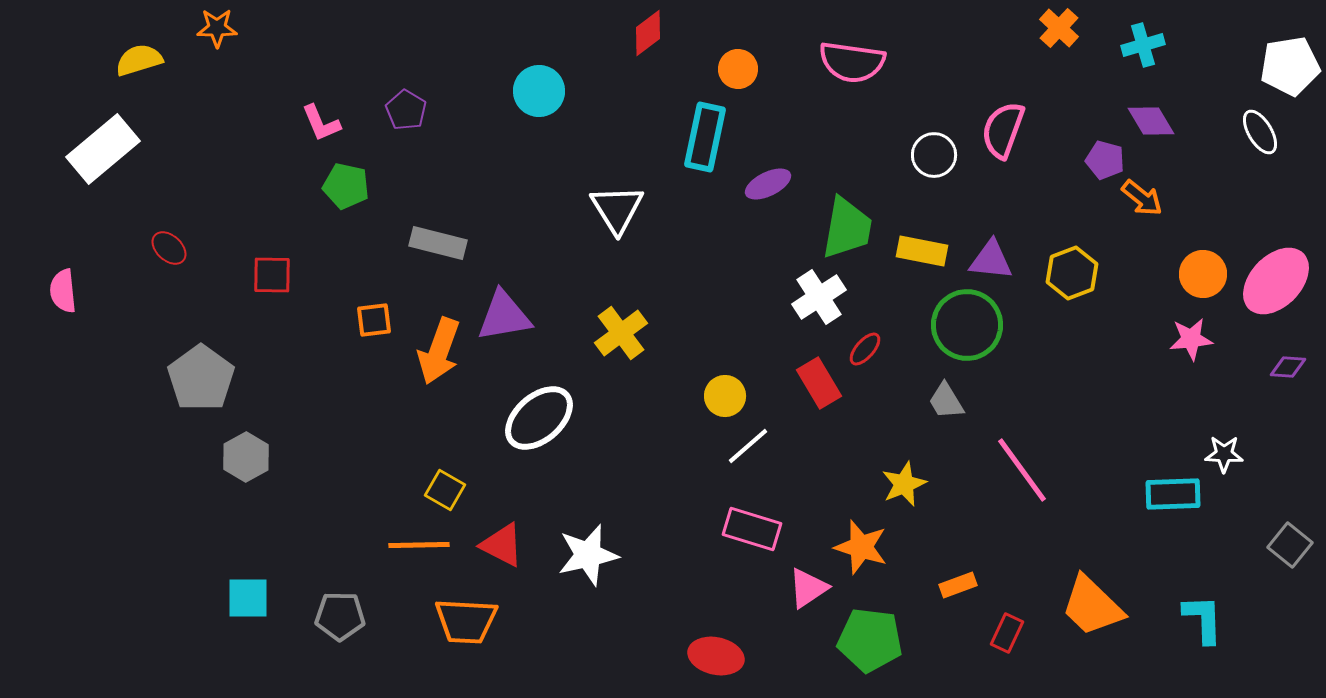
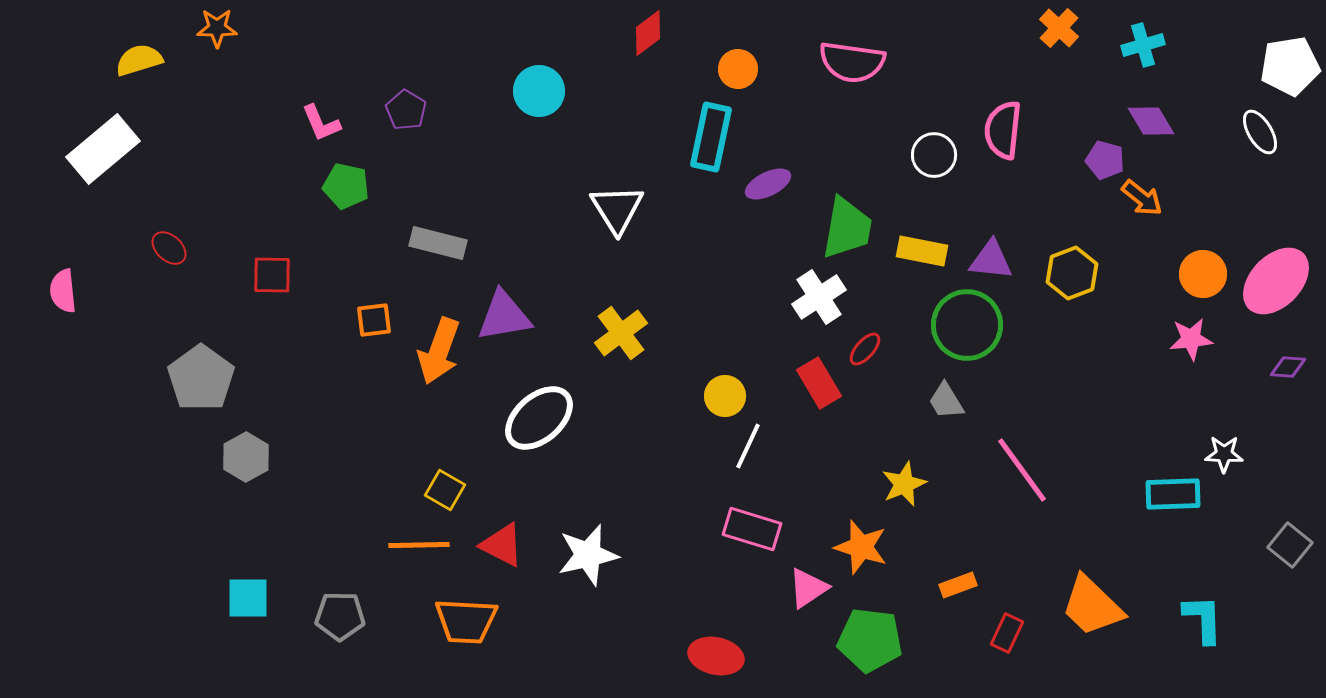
pink semicircle at (1003, 130): rotated 14 degrees counterclockwise
cyan rectangle at (705, 137): moved 6 px right
white line at (748, 446): rotated 24 degrees counterclockwise
